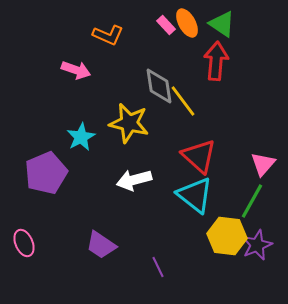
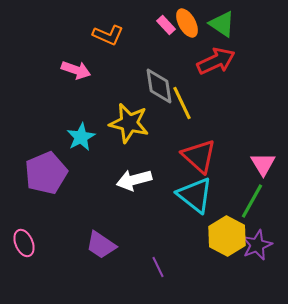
red arrow: rotated 60 degrees clockwise
yellow line: moved 1 px left, 2 px down; rotated 12 degrees clockwise
pink triangle: rotated 12 degrees counterclockwise
yellow hexagon: rotated 21 degrees clockwise
